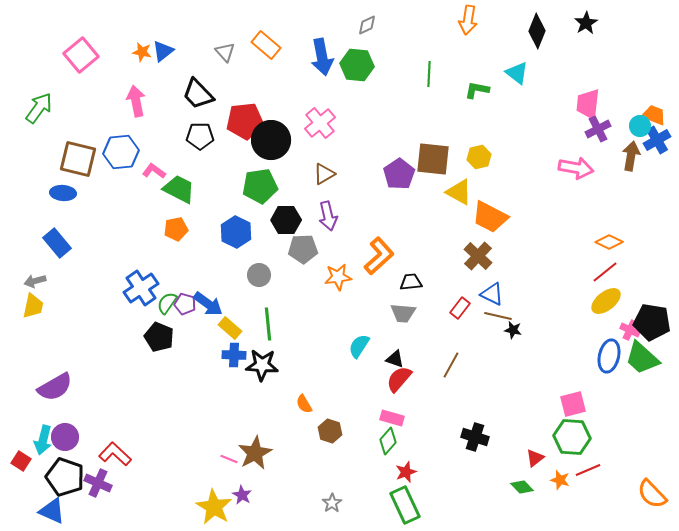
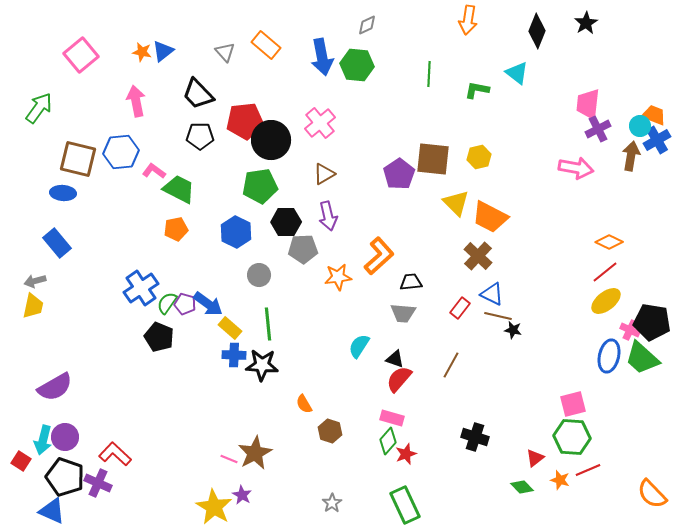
yellow triangle at (459, 192): moved 3 px left, 11 px down; rotated 16 degrees clockwise
black hexagon at (286, 220): moved 2 px down
red star at (406, 472): moved 18 px up
